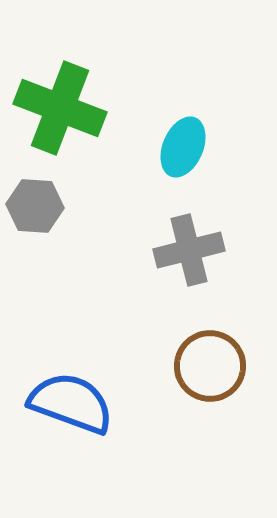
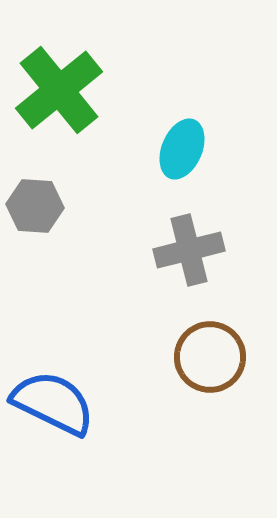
green cross: moved 1 px left, 18 px up; rotated 30 degrees clockwise
cyan ellipse: moved 1 px left, 2 px down
brown circle: moved 9 px up
blue semicircle: moved 18 px left; rotated 6 degrees clockwise
